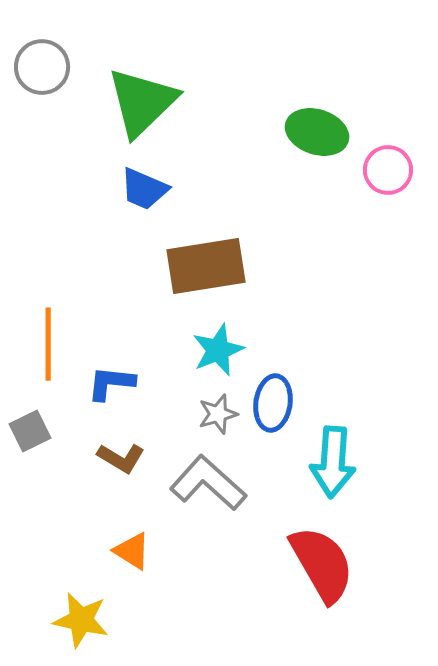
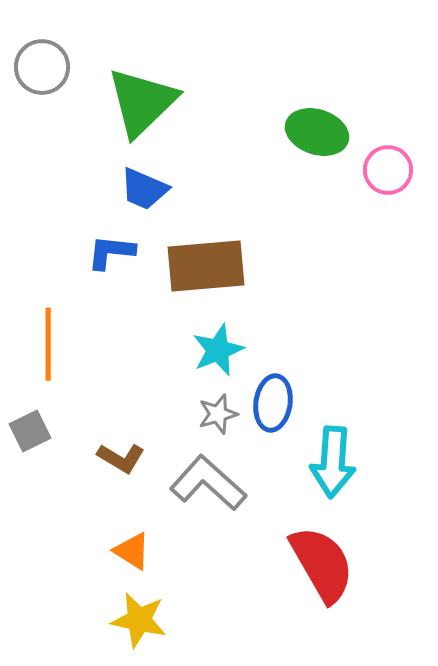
brown rectangle: rotated 4 degrees clockwise
blue L-shape: moved 131 px up
yellow star: moved 58 px right
